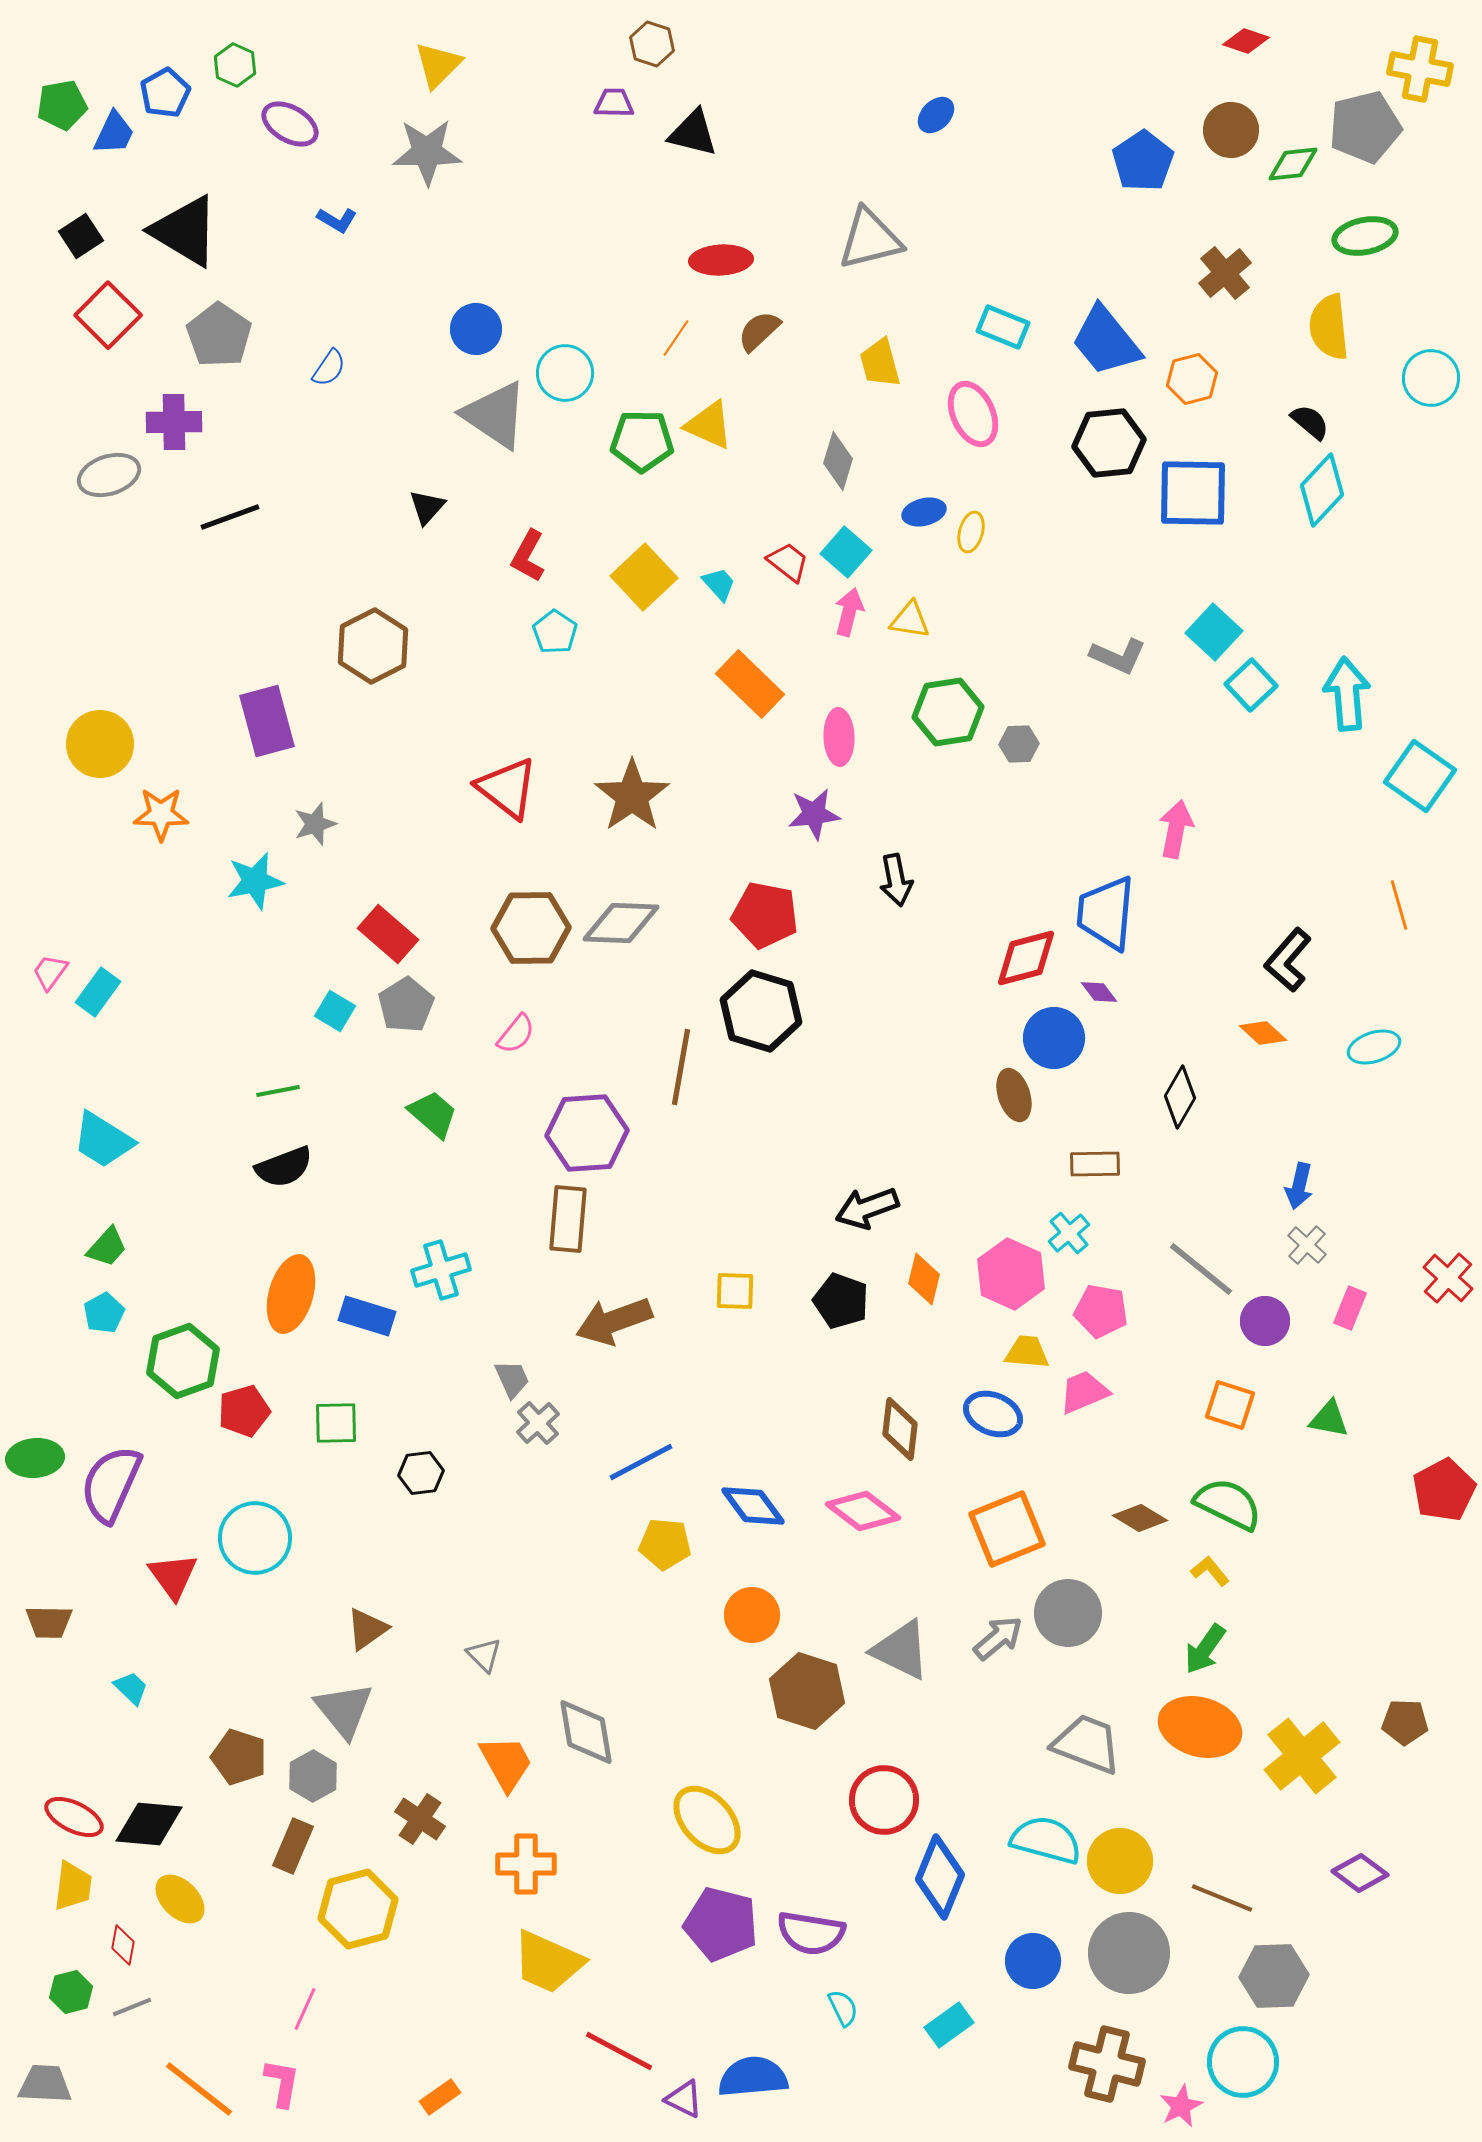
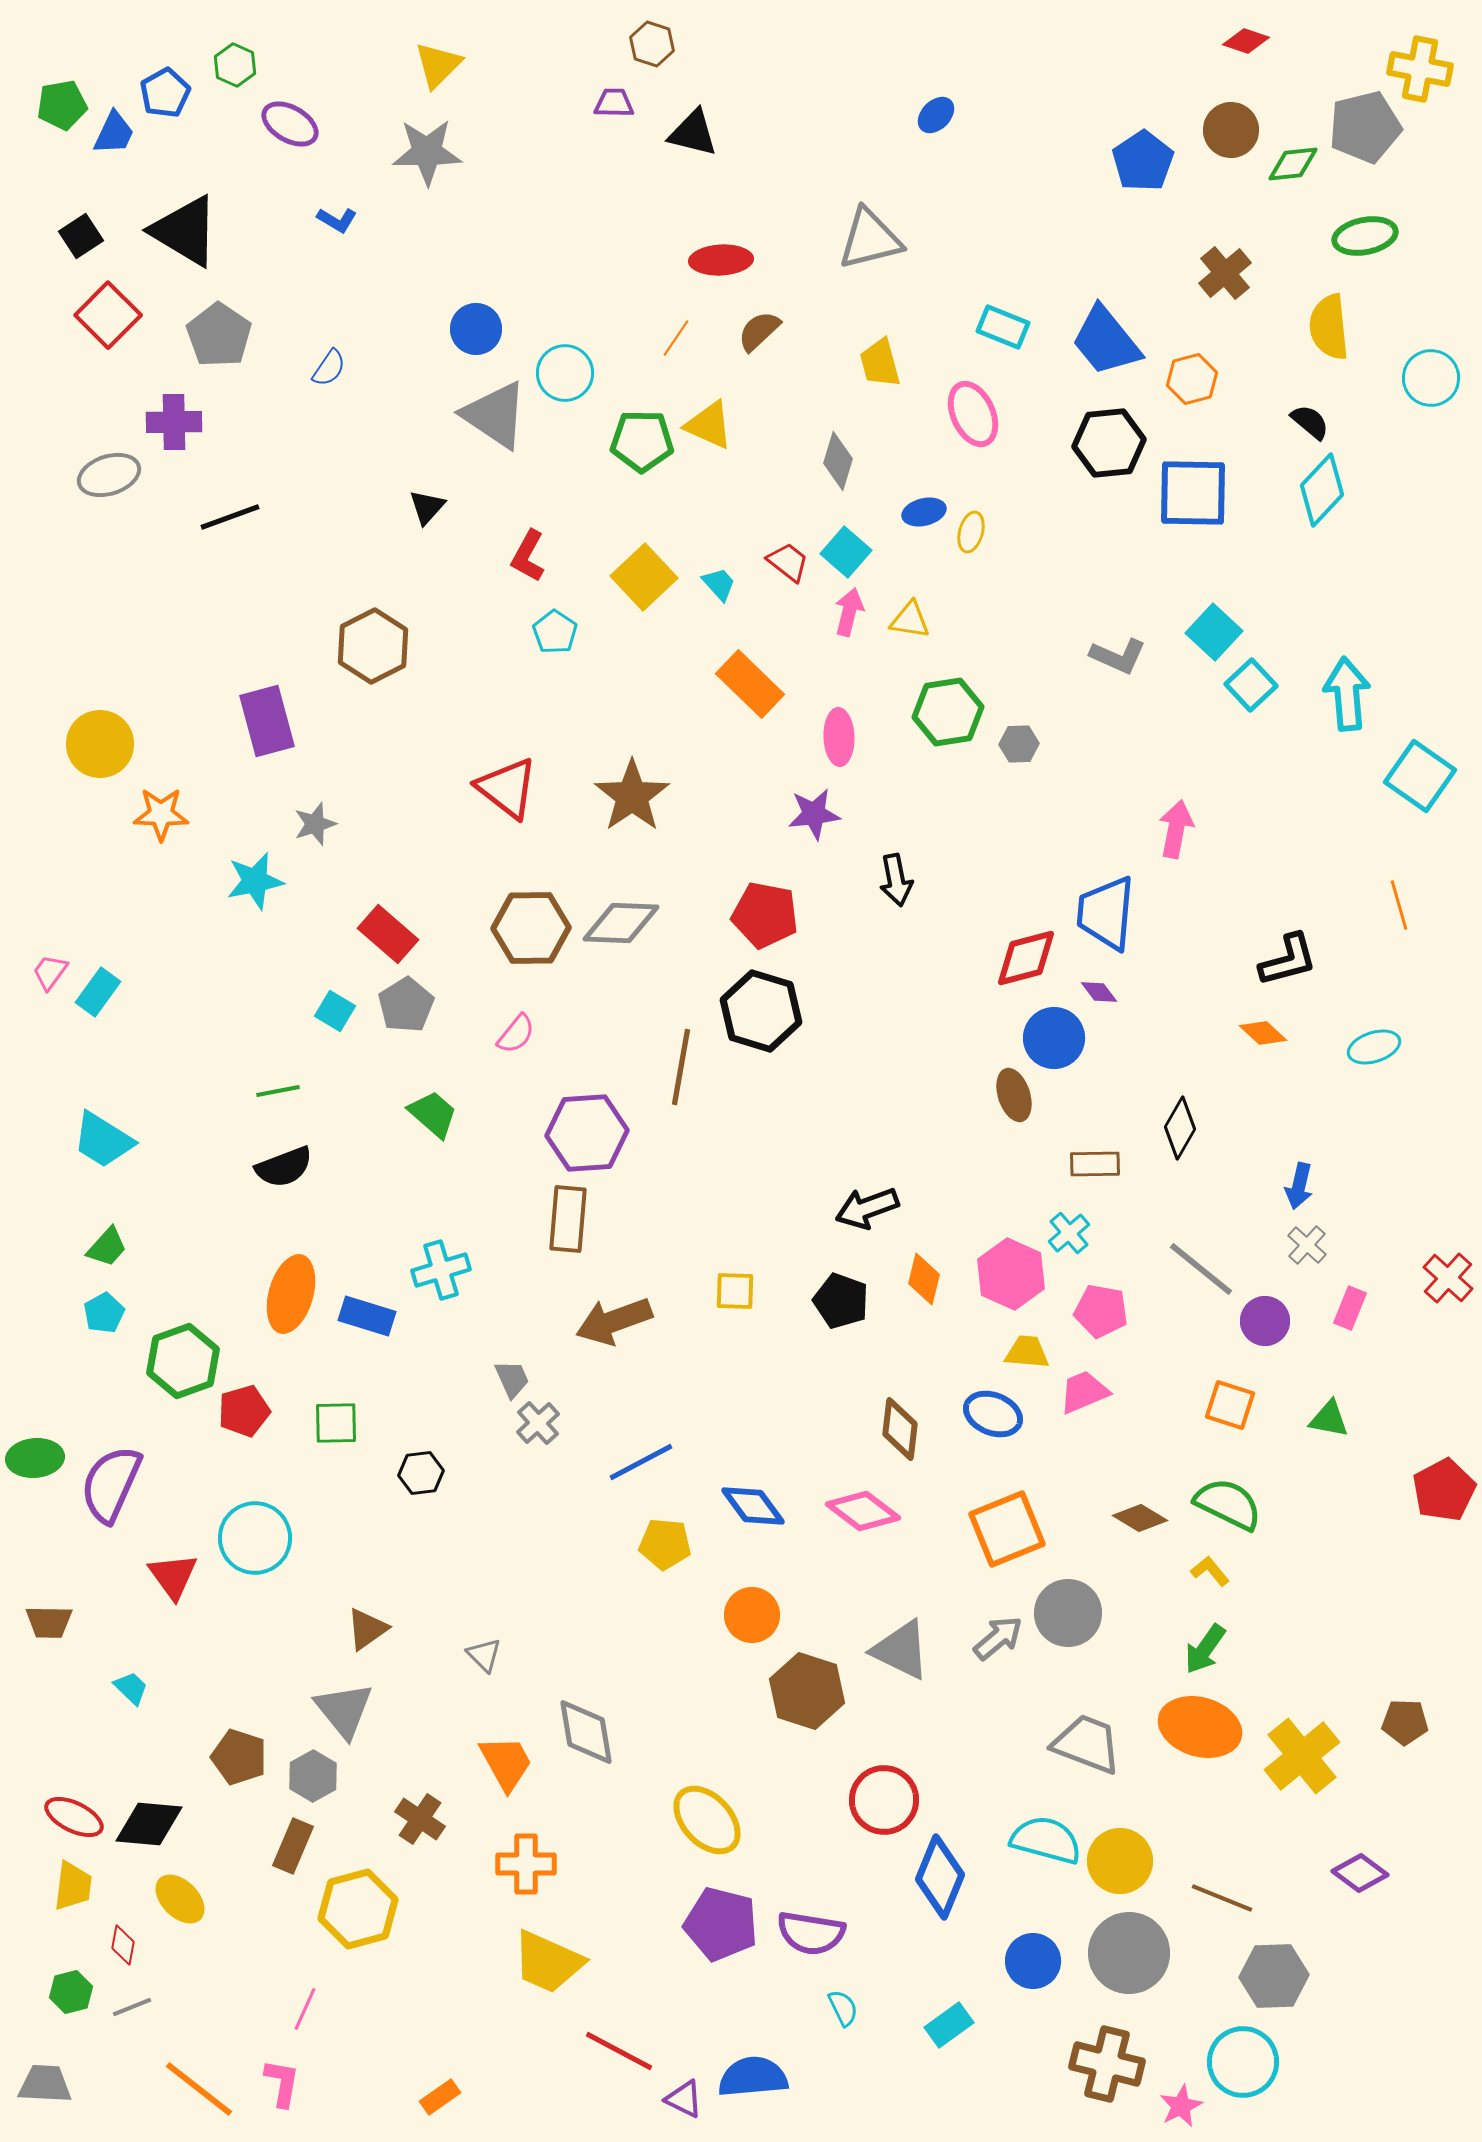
black L-shape at (1288, 960): rotated 146 degrees counterclockwise
black diamond at (1180, 1097): moved 31 px down
